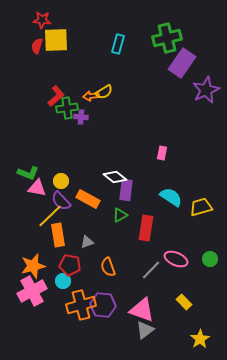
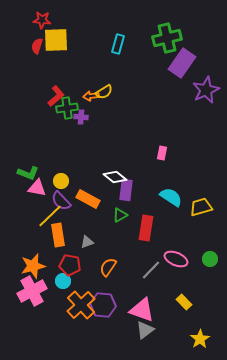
orange semicircle at (108, 267): rotated 54 degrees clockwise
orange cross at (81, 305): rotated 28 degrees counterclockwise
